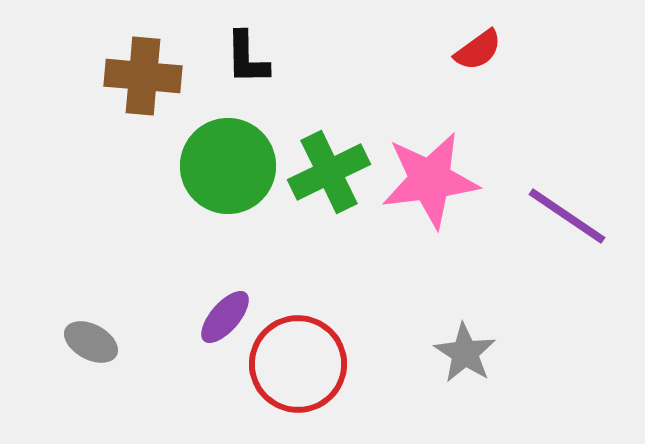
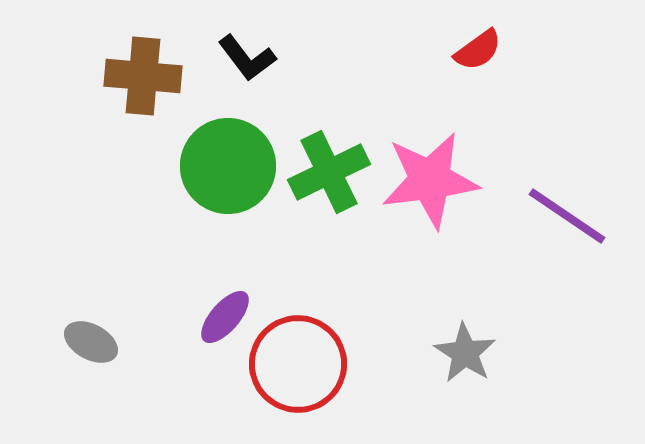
black L-shape: rotated 36 degrees counterclockwise
